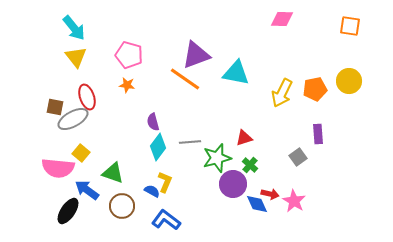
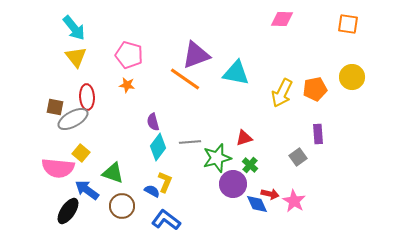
orange square: moved 2 px left, 2 px up
yellow circle: moved 3 px right, 4 px up
red ellipse: rotated 15 degrees clockwise
